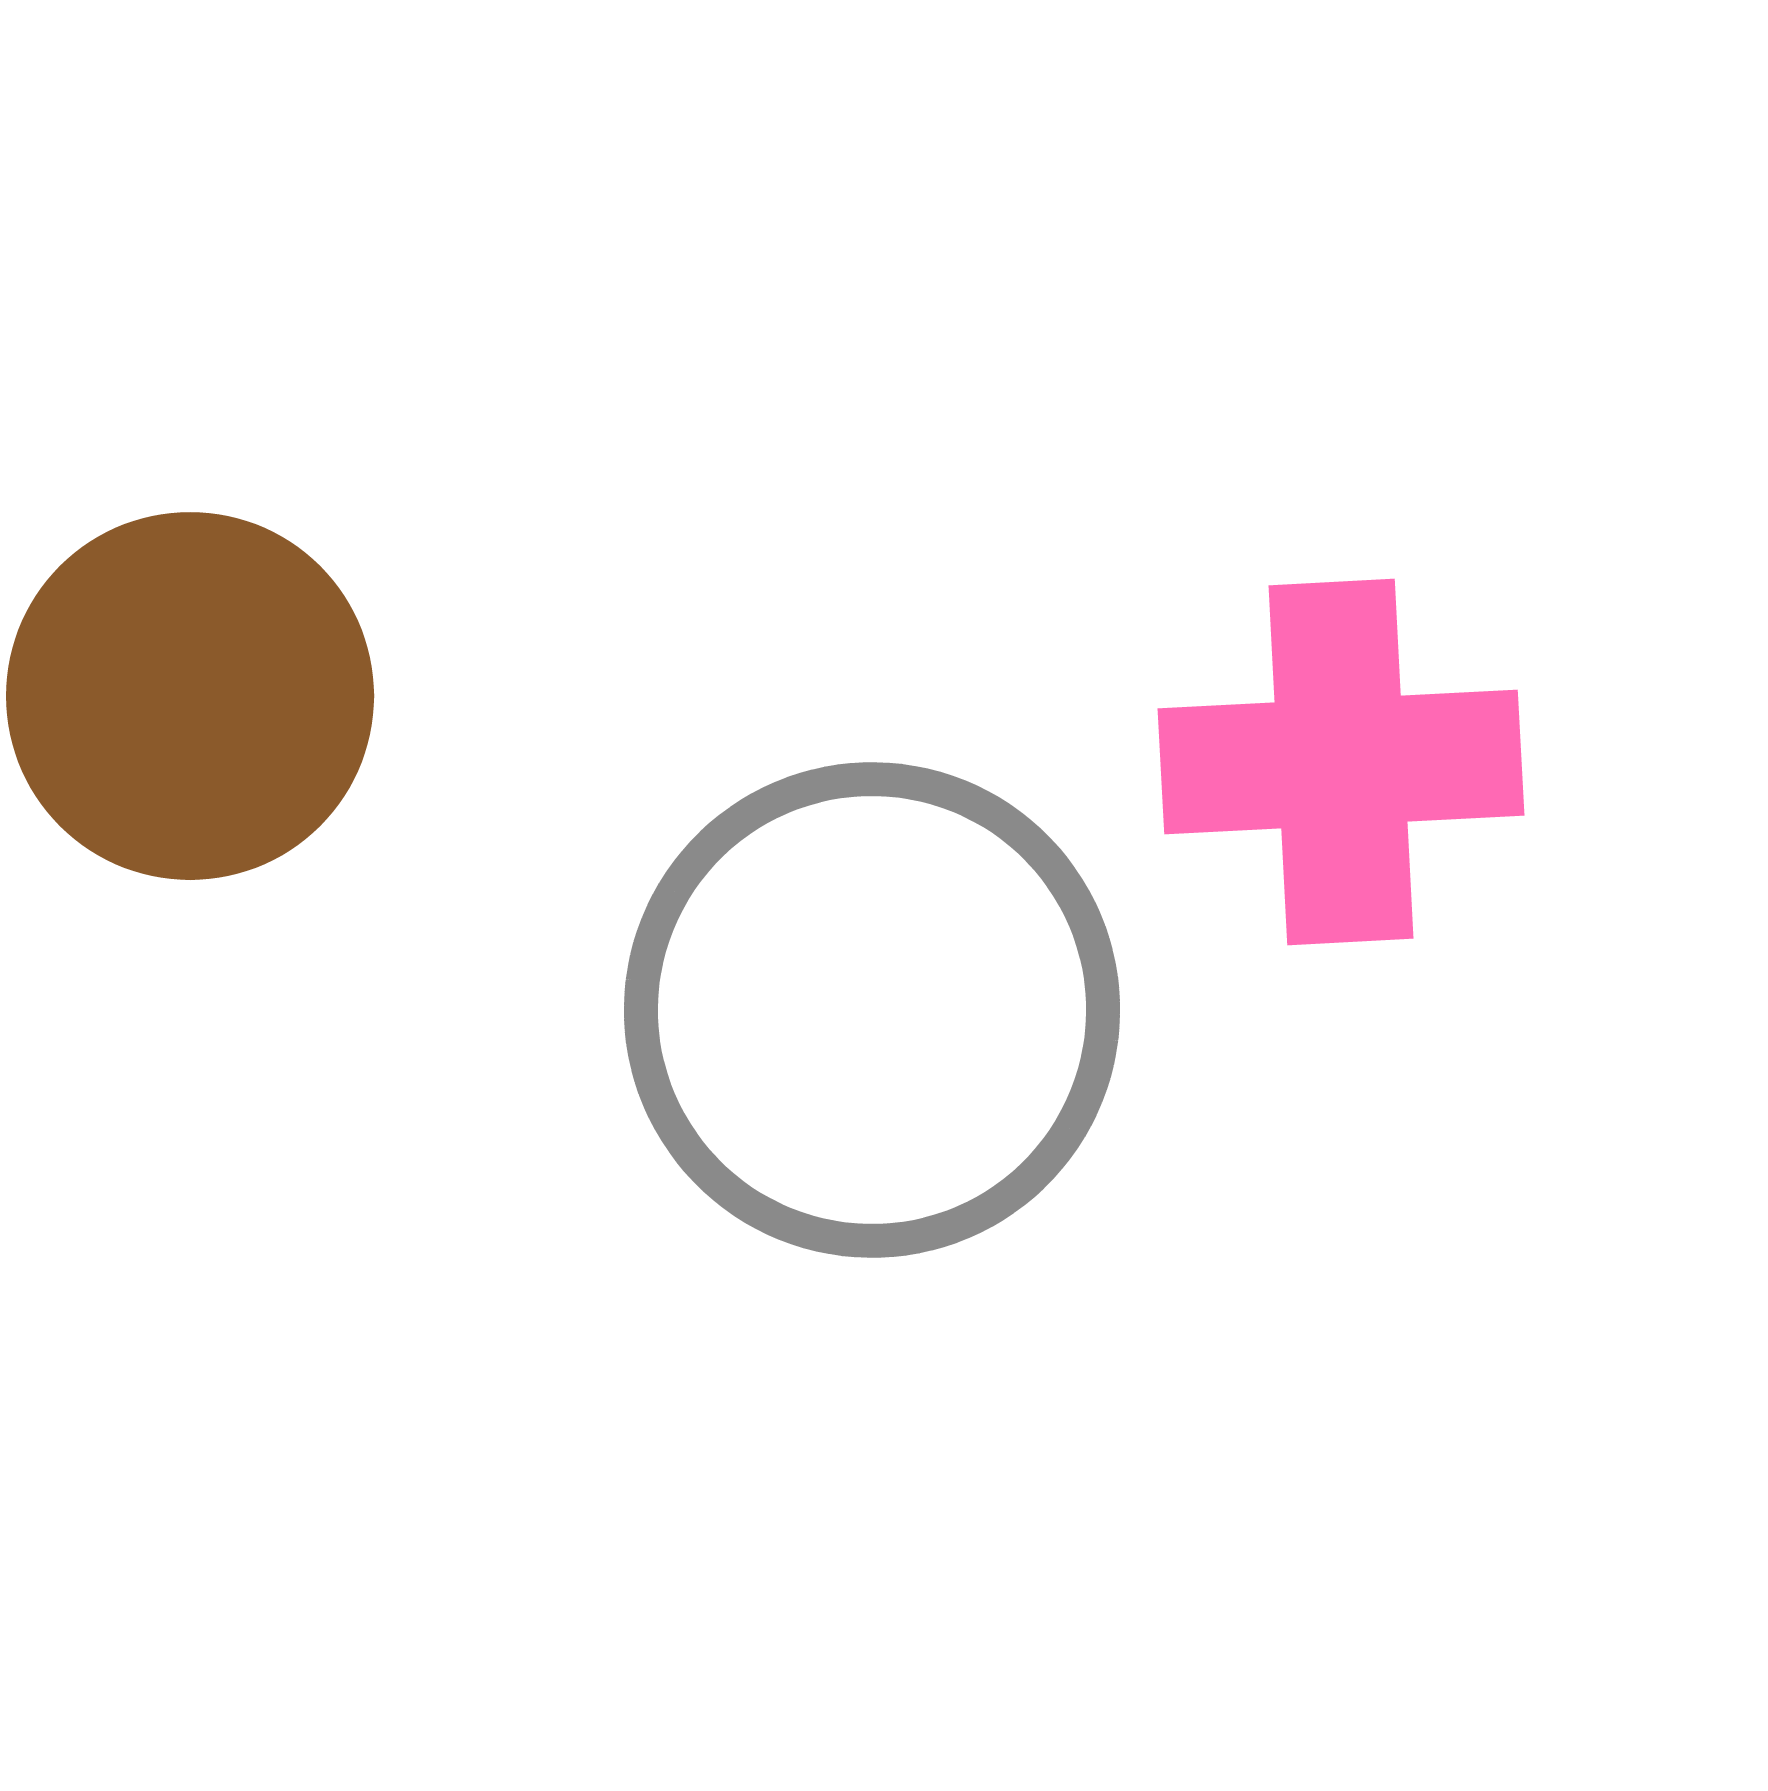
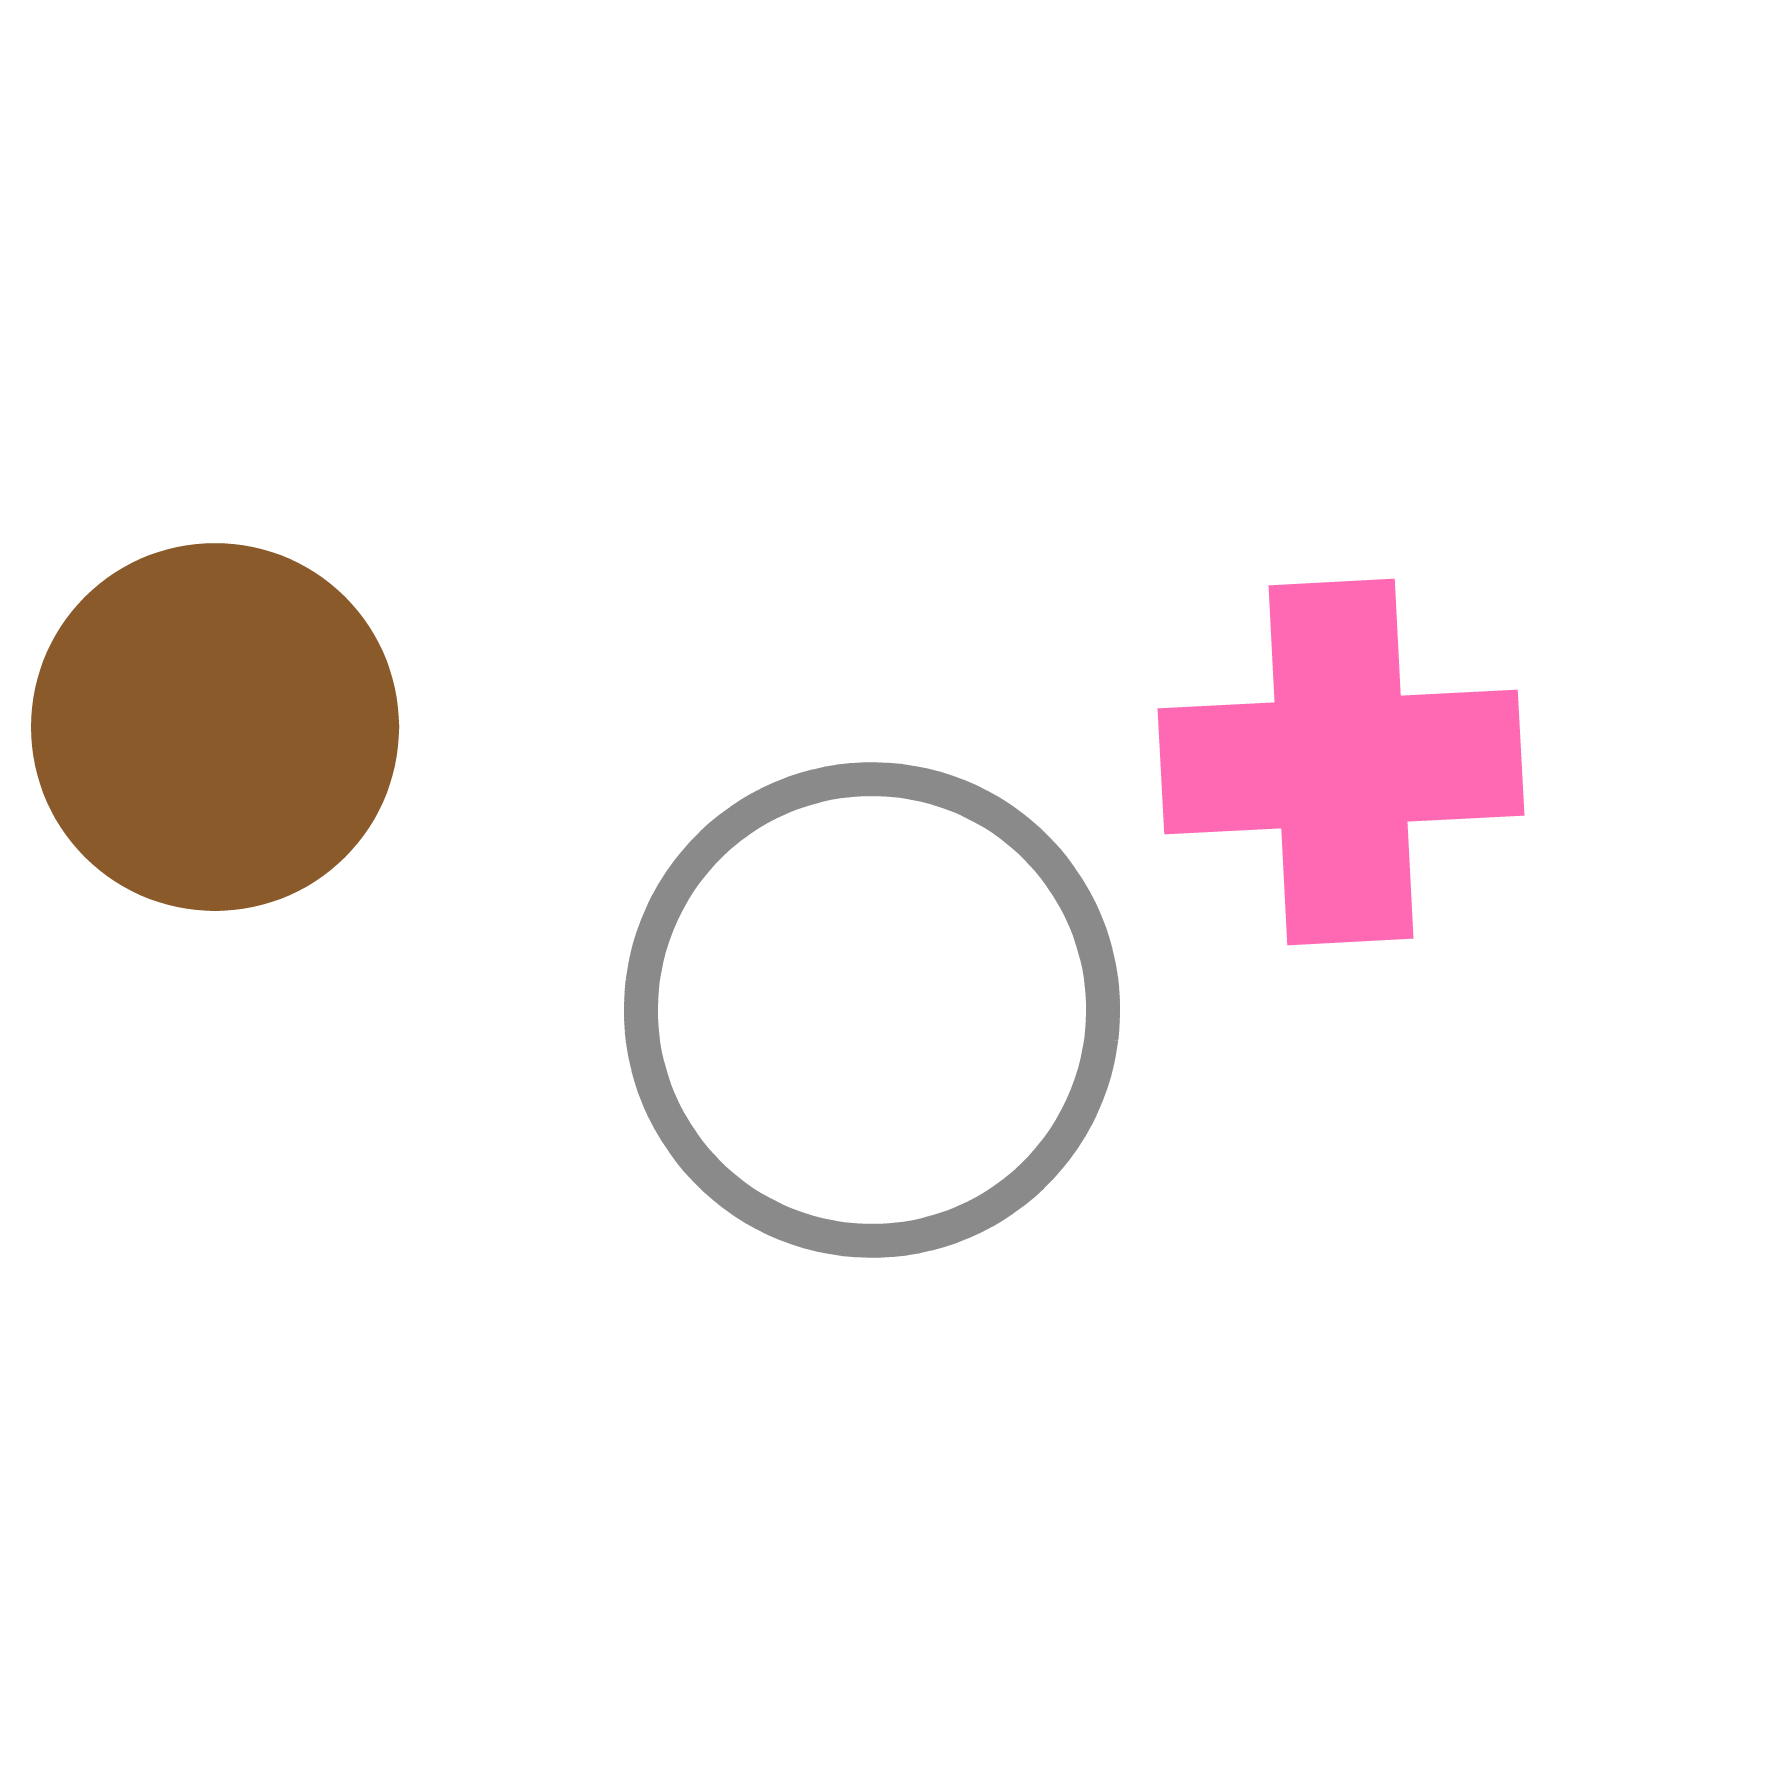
brown circle: moved 25 px right, 31 px down
